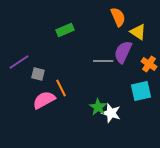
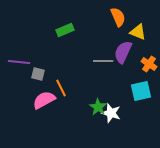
yellow triangle: rotated 12 degrees counterclockwise
purple line: rotated 40 degrees clockwise
